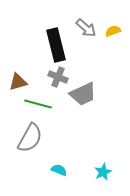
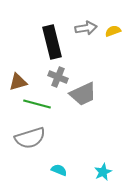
gray arrow: rotated 50 degrees counterclockwise
black rectangle: moved 4 px left, 3 px up
green line: moved 1 px left
gray semicircle: rotated 44 degrees clockwise
